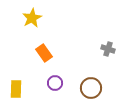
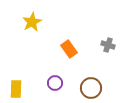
yellow star: moved 4 px down
gray cross: moved 4 px up
orange rectangle: moved 25 px right, 4 px up
